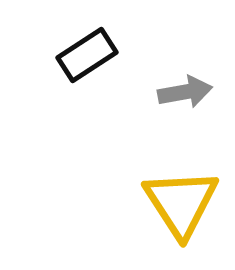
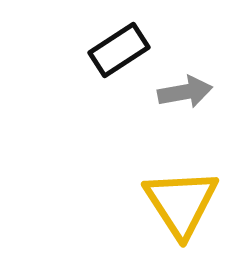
black rectangle: moved 32 px right, 5 px up
